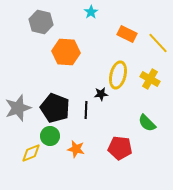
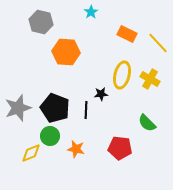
yellow ellipse: moved 4 px right
